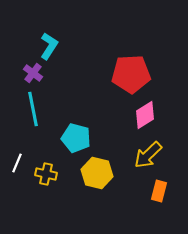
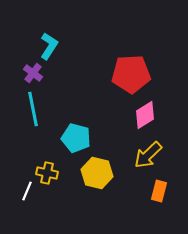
white line: moved 10 px right, 28 px down
yellow cross: moved 1 px right, 1 px up
